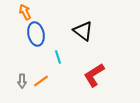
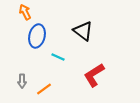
blue ellipse: moved 1 px right, 2 px down; rotated 25 degrees clockwise
cyan line: rotated 48 degrees counterclockwise
orange line: moved 3 px right, 8 px down
